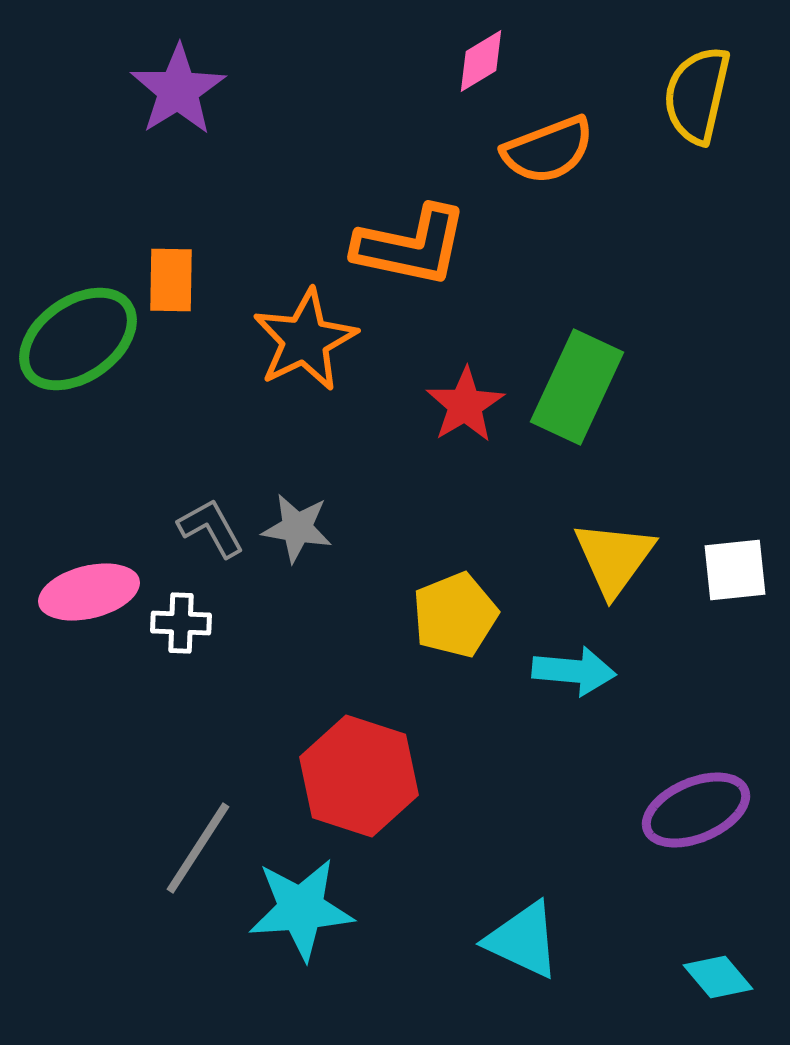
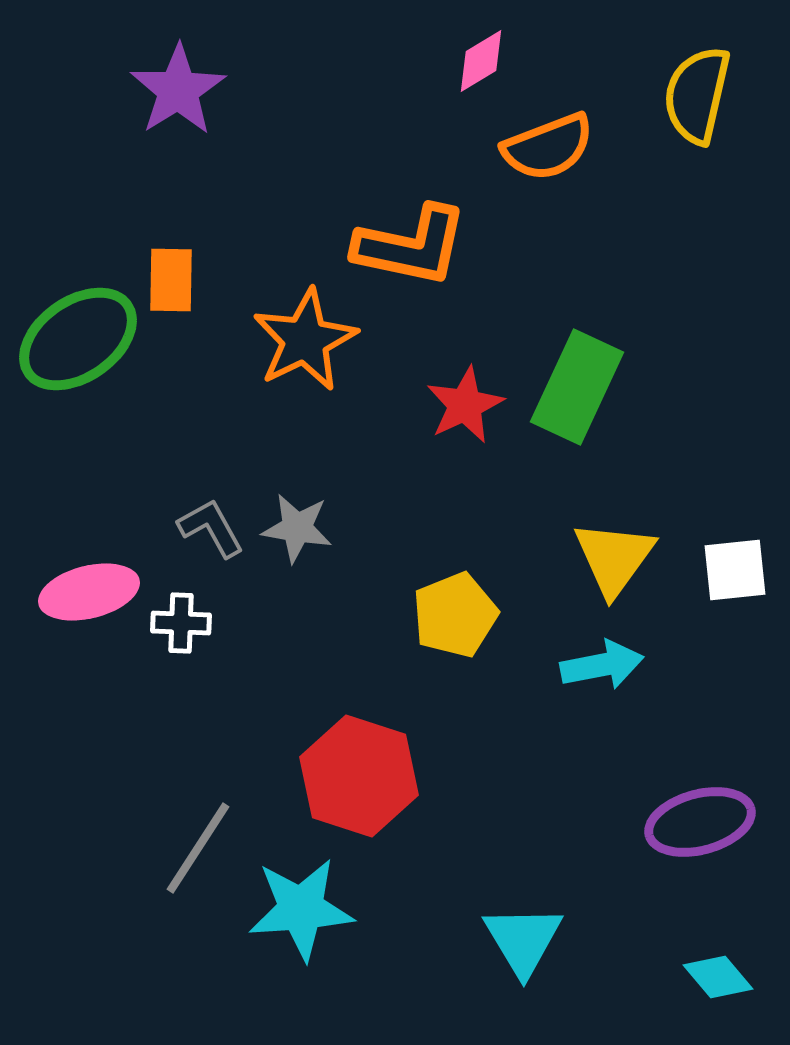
orange semicircle: moved 3 px up
red star: rotated 6 degrees clockwise
cyan arrow: moved 28 px right, 6 px up; rotated 16 degrees counterclockwise
purple ellipse: moved 4 px right, 12 px down; rotated 8 degrees clockwise
cyan triangle: rotated 34 degrees clockwise
